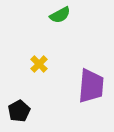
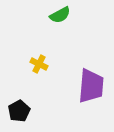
yellow cross: rotated 18 degrees counterclockwise
